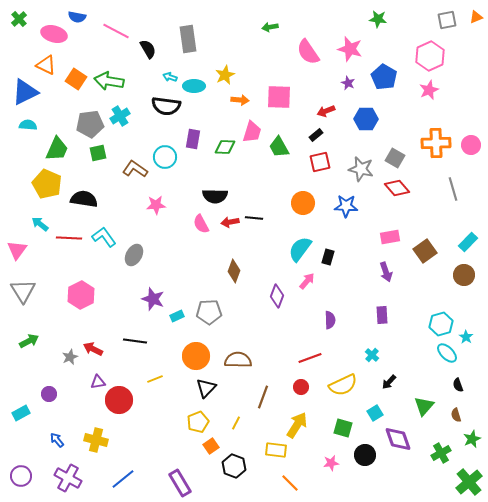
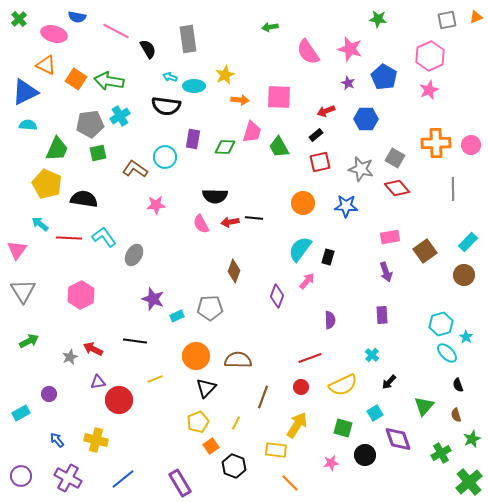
gray line at (453, 189): rotated 15 degrees clockwise
gray pentagon at (209, 312): moved 1 px right, 4 px up
